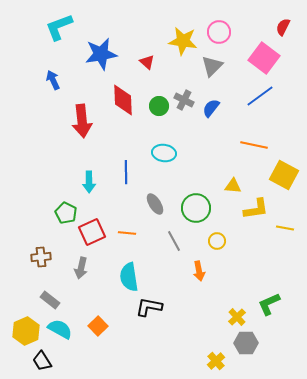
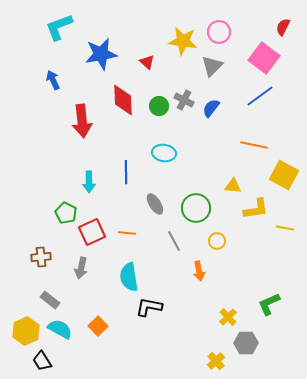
yellow cross at (237, 317): moved 9 px left
